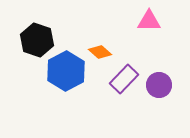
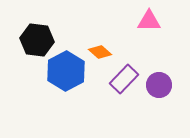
black hexagon: rotated 12 degrees counterclockwise
